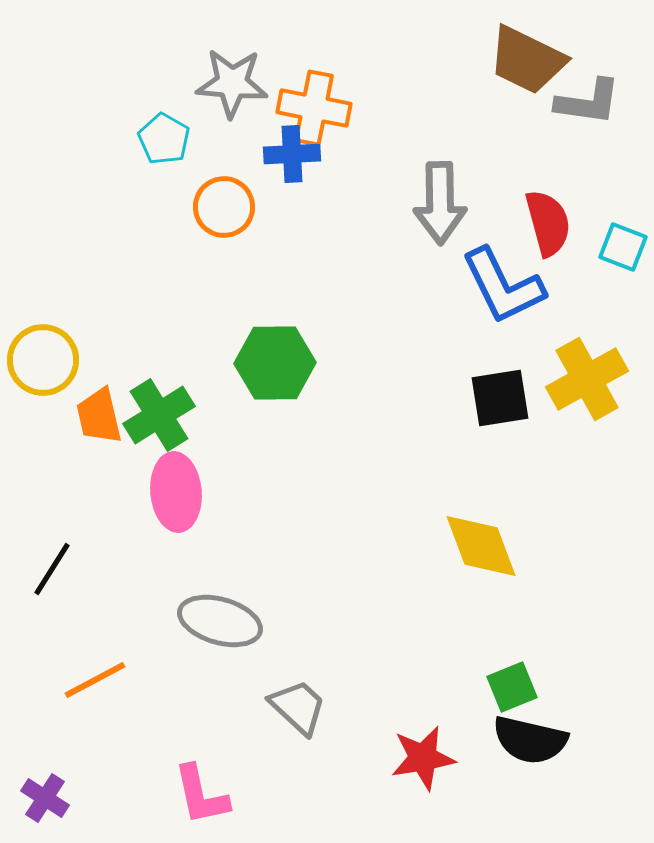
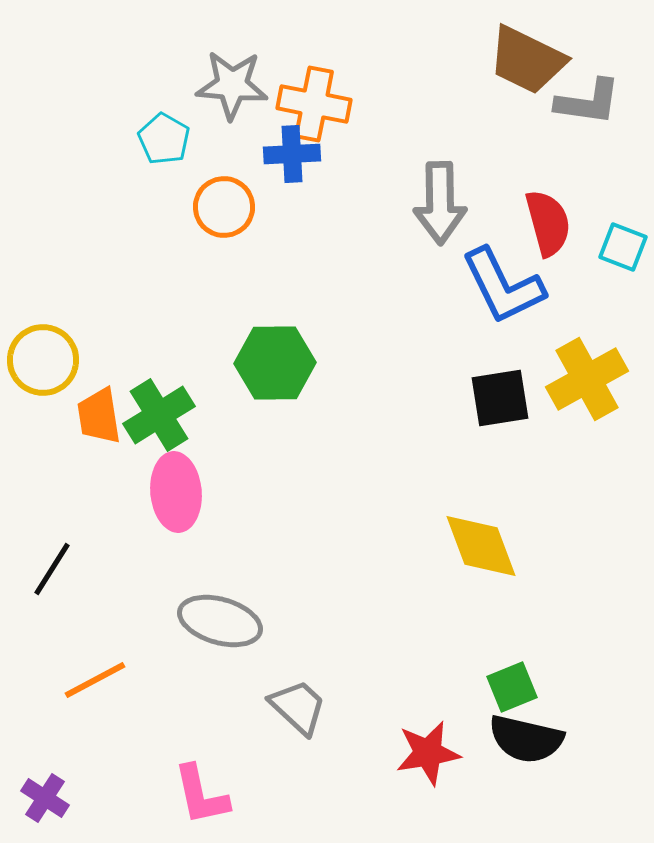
gray star: moved 2 px down
orange cross: moved 4 px up
orange trapezoid: rotated 4 degrees clockwise
black semicircle: moved 4 px left, 1 px up
red star: moved 5 px right, 5 px up
